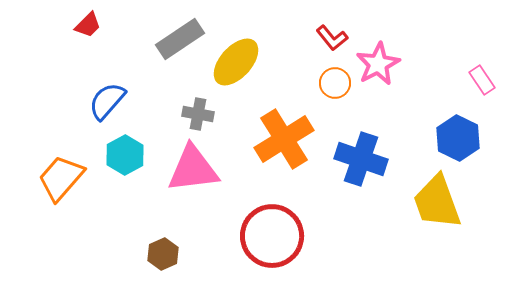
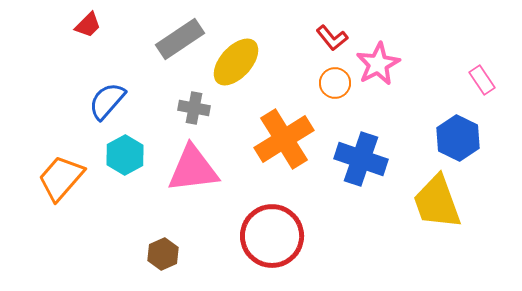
gray cross: moved 4 px left, 6 px up
